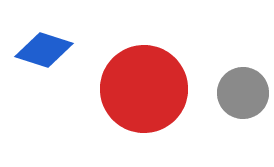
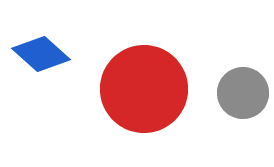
blue diamond: moved 3 px left, 4 px down; rotated 24 degrees clockwise
